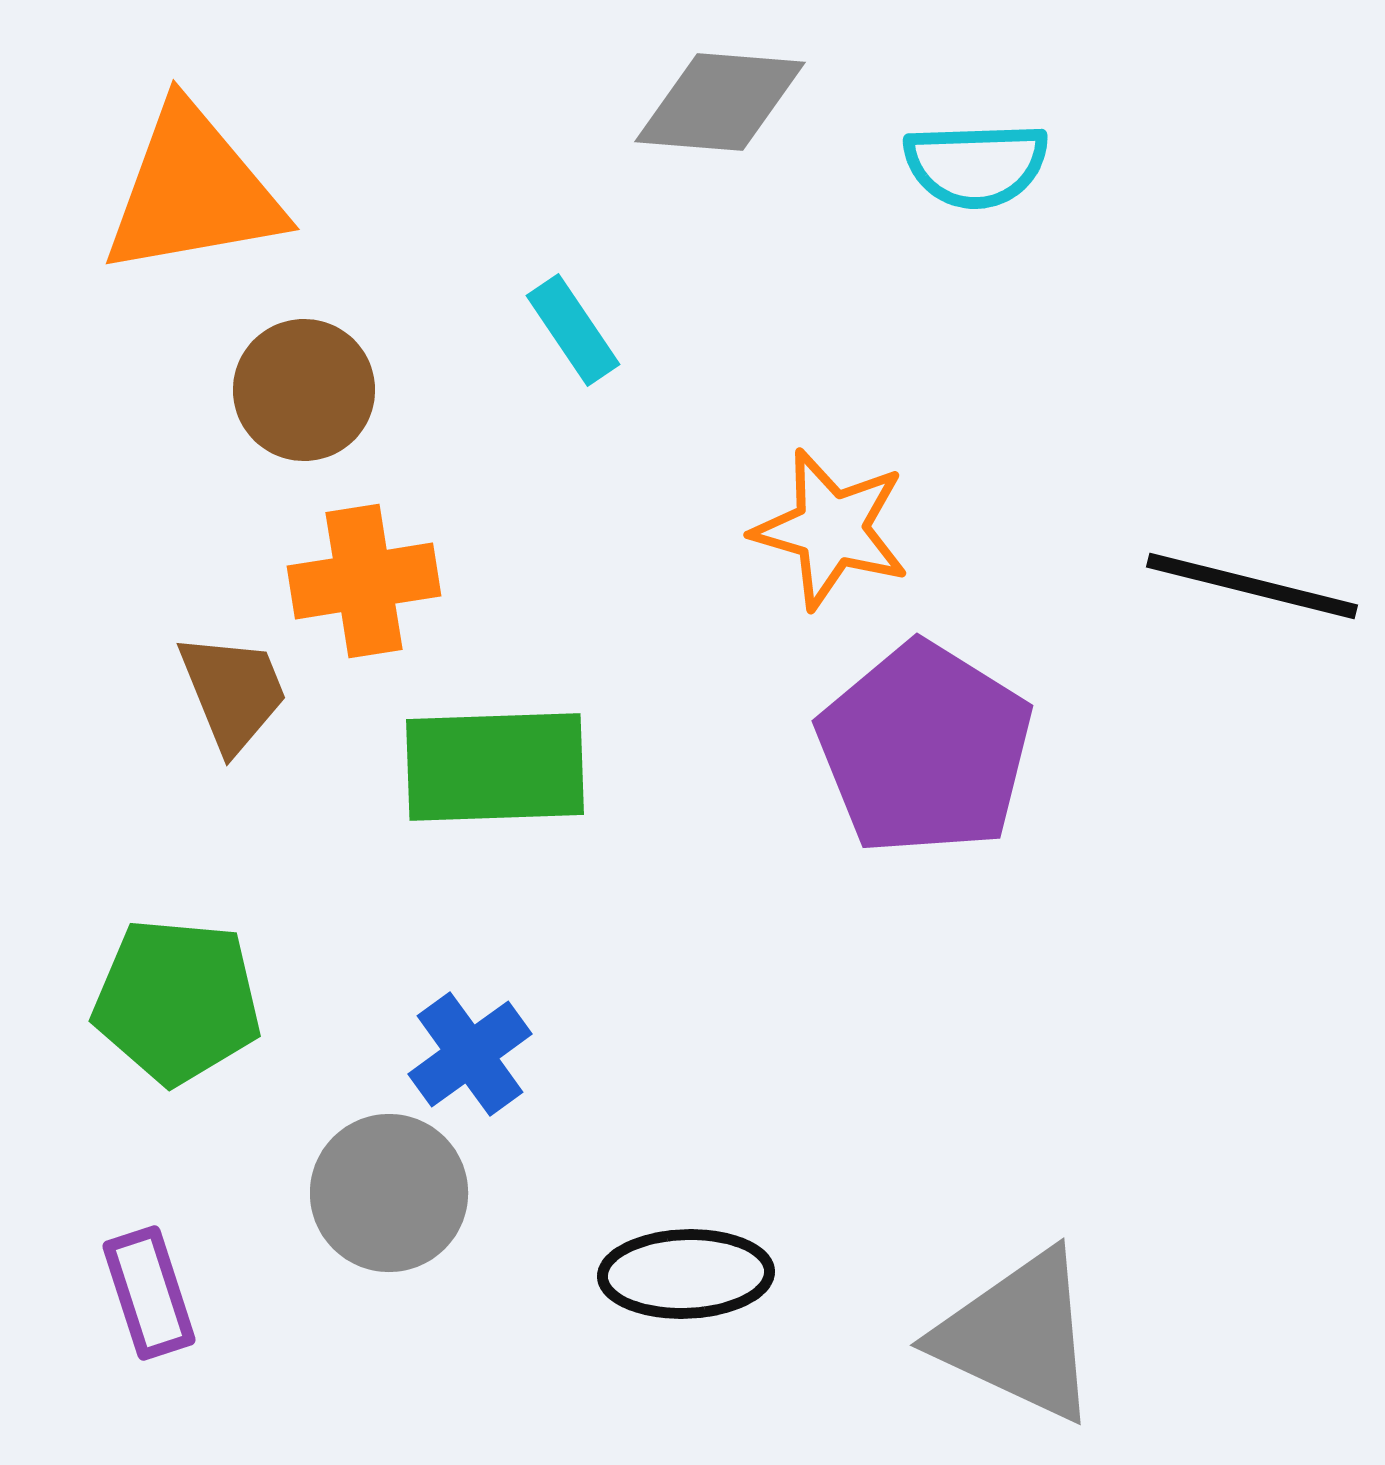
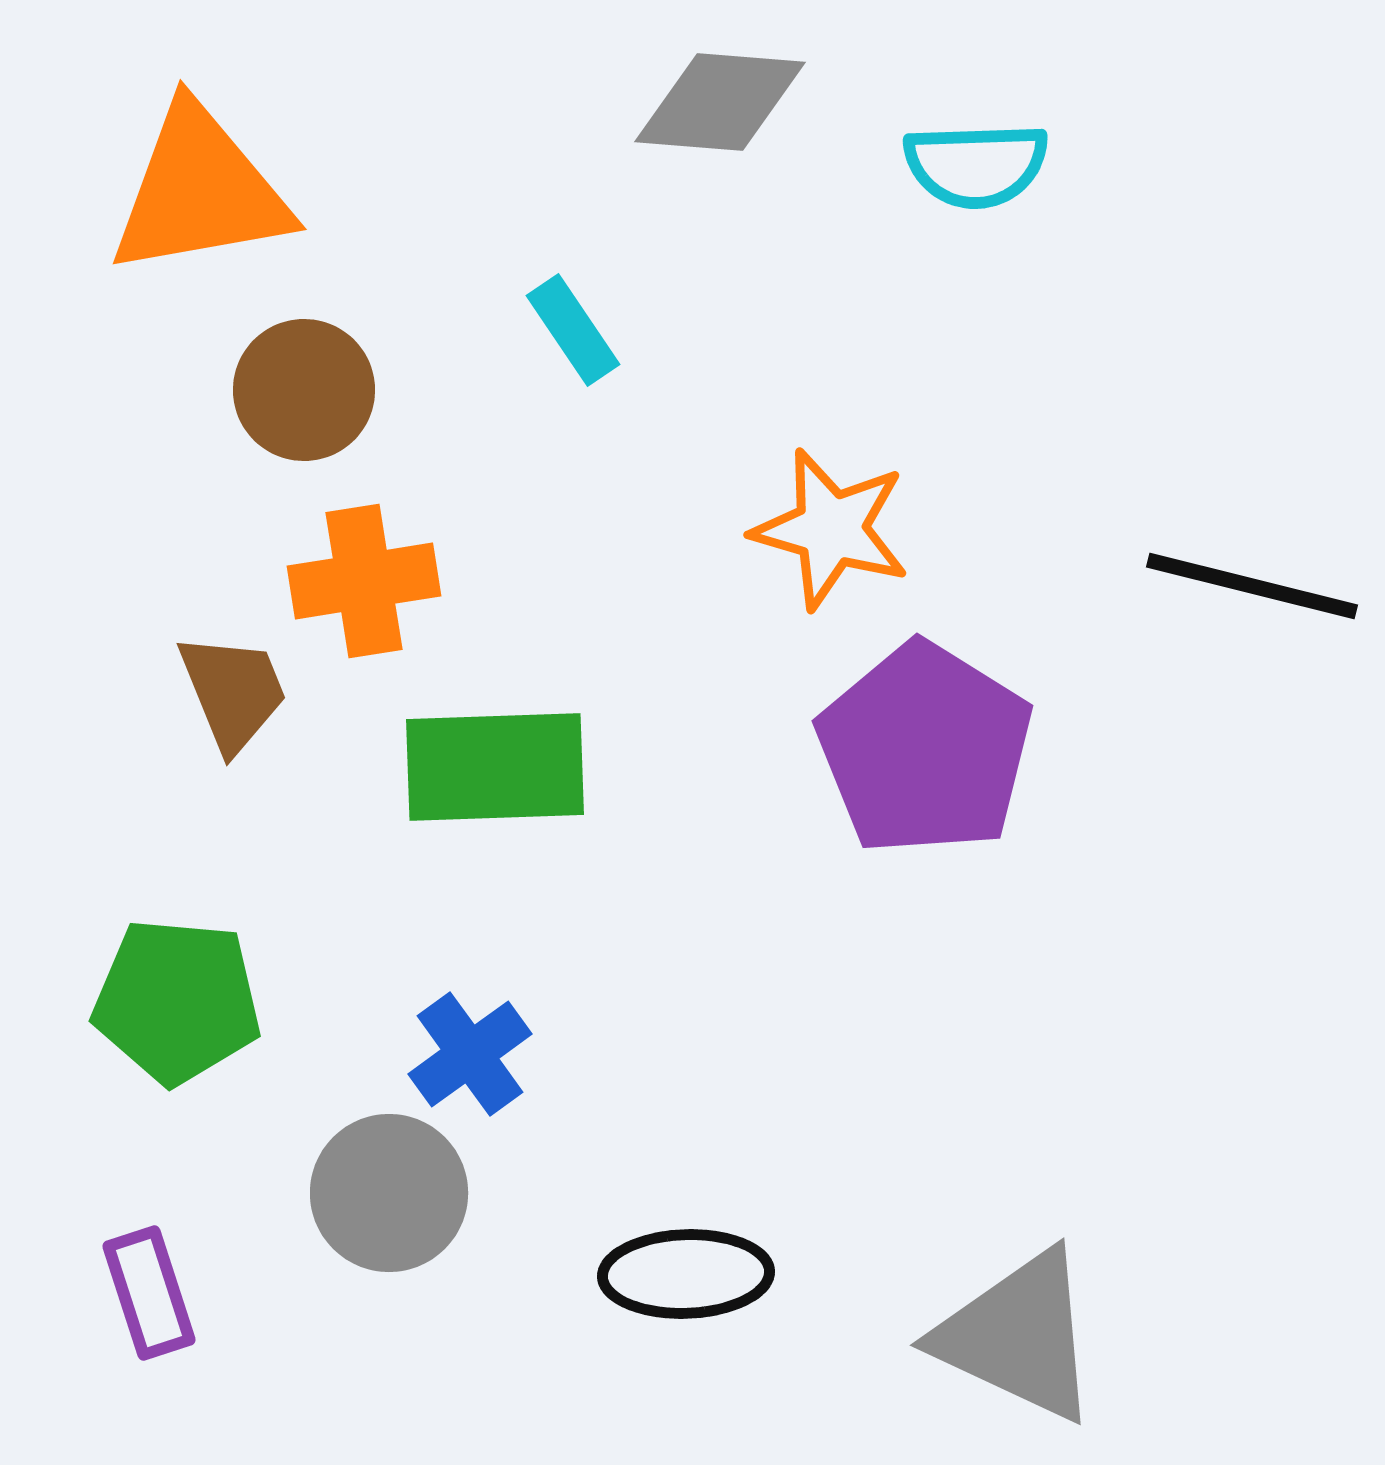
orange triangle: moved 7 px right
